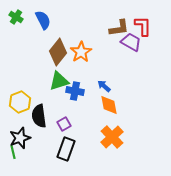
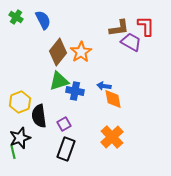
red L-shape: moved 3 px right
blue arrow: rotated 32 degrees counterclockwise
orange diamond: moved 4 px right, 6 px up
